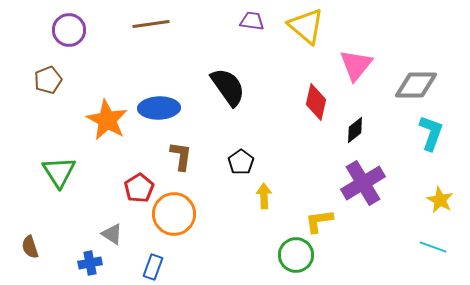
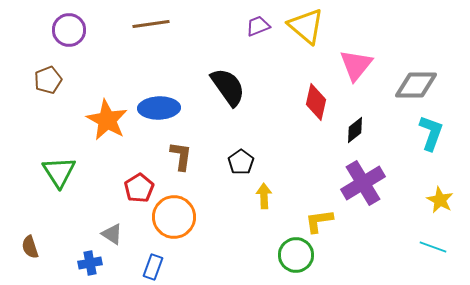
purple trapezoid: moved 6 px right, 5 px down; rotated 30 degrees counterclockwise
orange circle: moved 3 px down
